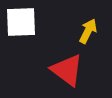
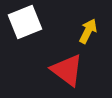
white square: moved 4 px right; rotated 20 degrees counterclockwise
